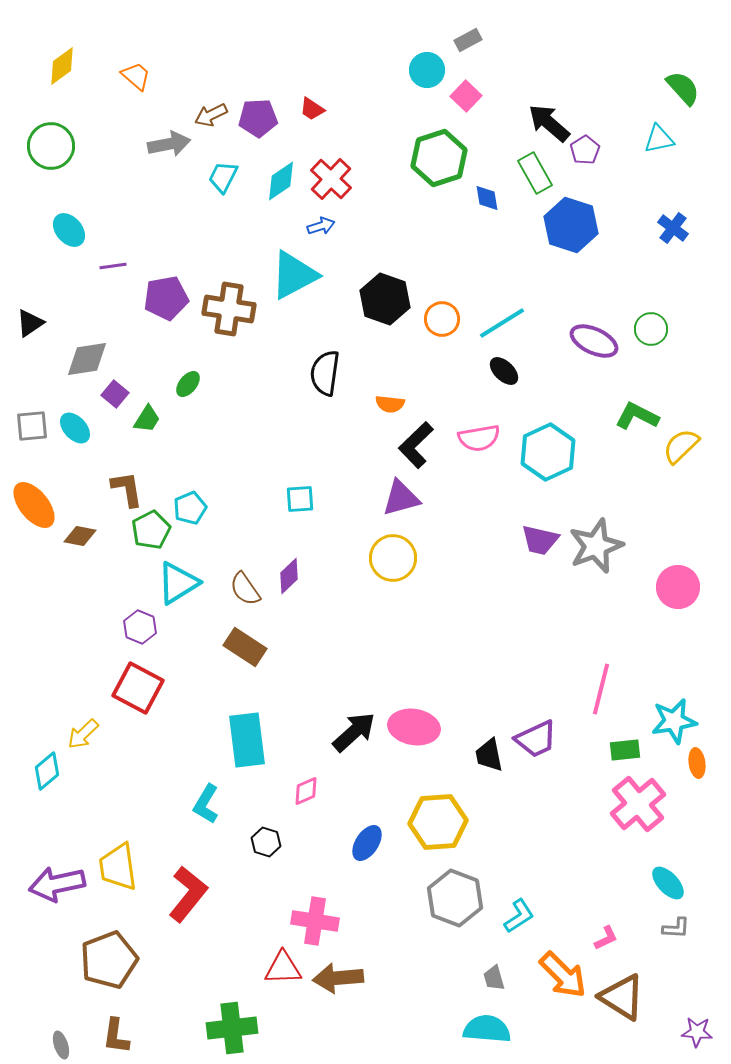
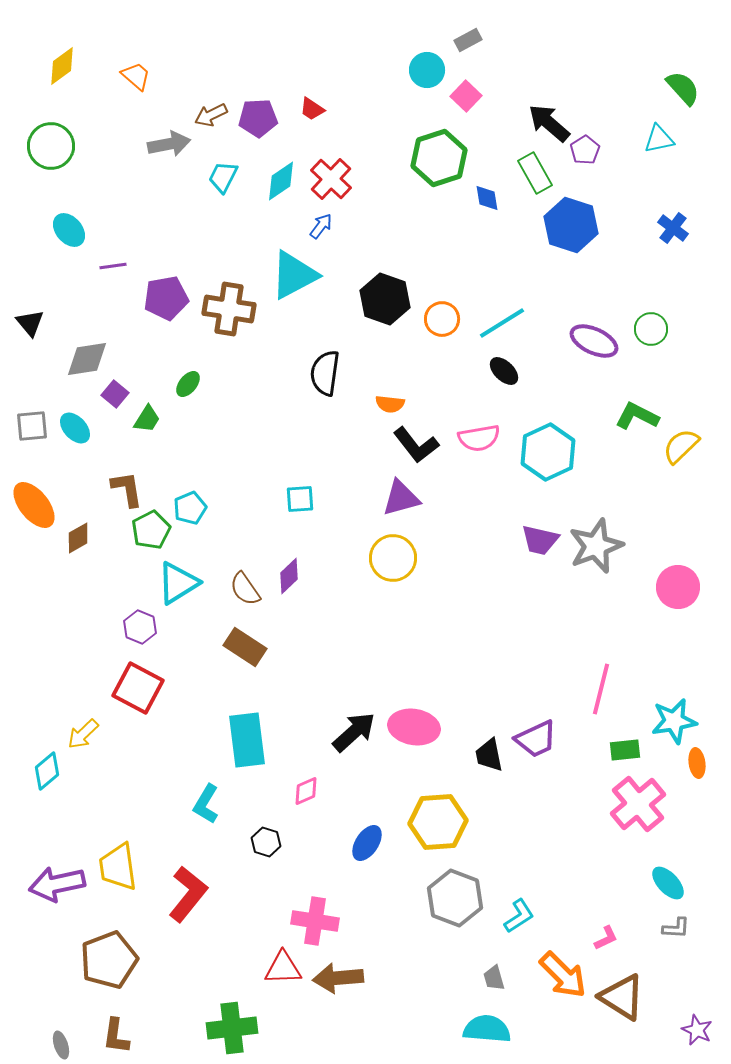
blue arrow at (321, 226): rotated 36 degrees counterclockwise
black triangle at (30, 323): rotated 36 degrees counterclockwise
black L-shape at (416, 445): rotated 84 degrees counterclockwise
brown diamond at (80, 536): moved 2 px left, 2 px down; rotated 40 degrees counterclockwise
purple star at (697, 1032): moved 2 px up; rotated 20 degrees clockwise
